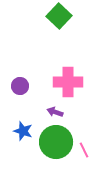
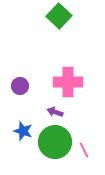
green circle: moved 1 px left
